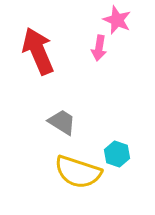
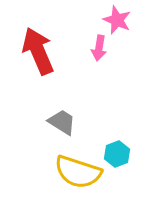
cyan hexagon: rotated 20 degrees clockwise
